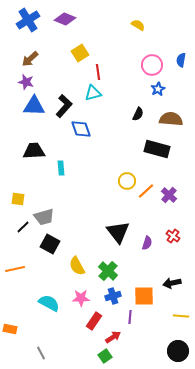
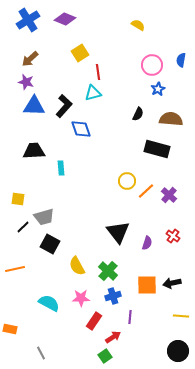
orange square at (144, 296): moved 3 px right, 11 px up
